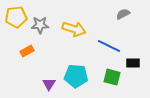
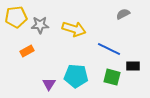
blue line: moved 3 px down
black rectangle: moved 3 px down
